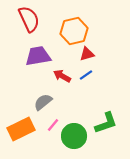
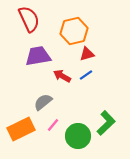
green L-shape: rotated 25 degrees counterclockwise
green circle: moved 4 px right
